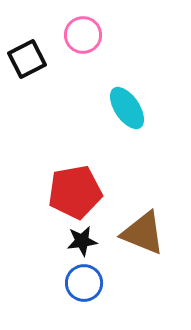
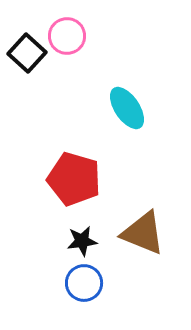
pink circle: moved 16 px left, 1 px down
black square: moved 6 px up; rotated 21 degrees counterclockwise
red pentagon: moved 1 px left, 13 px up; rotated 26 degrees clockwise
